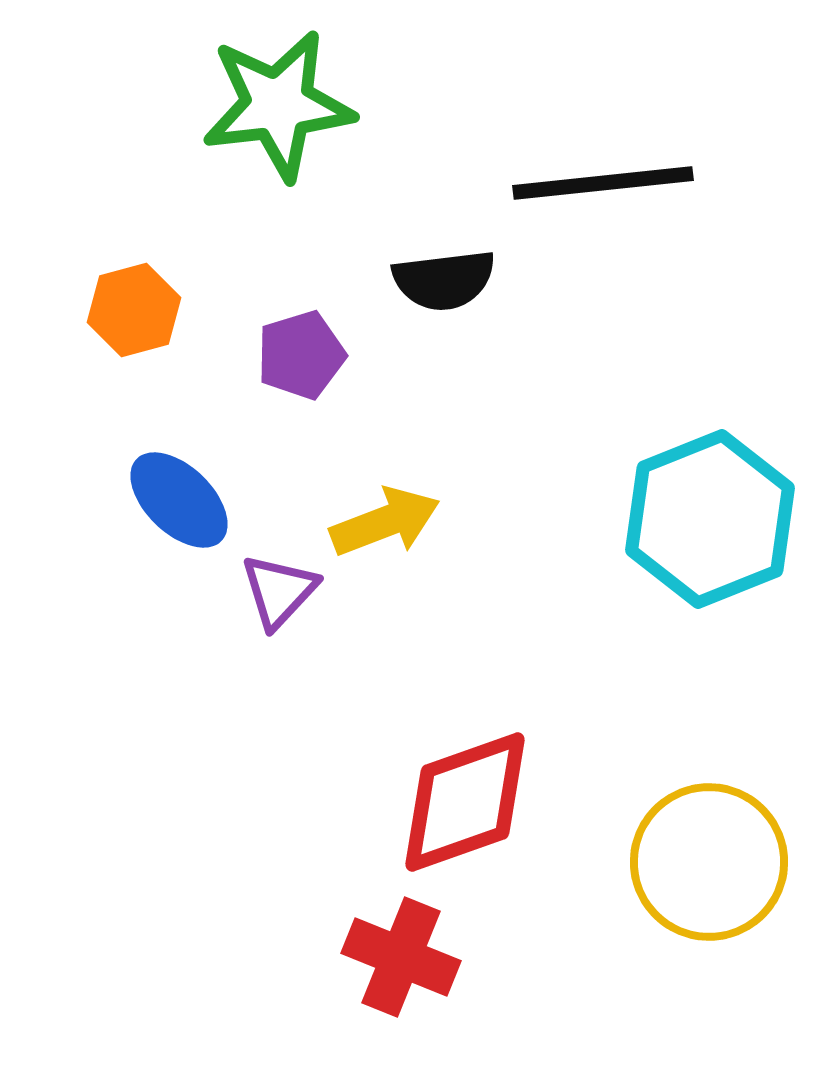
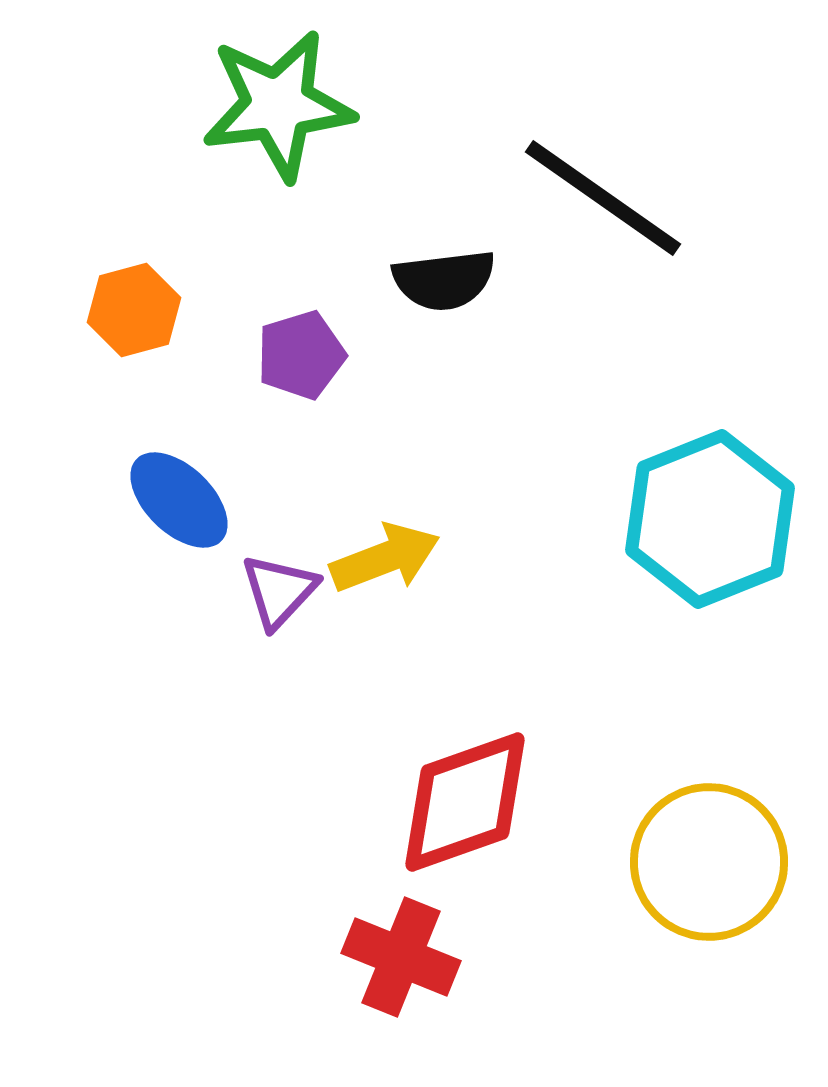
black line: moved 15 px down; rotated 41 degrees clockwise
yellow arrow: moved 36 px down
